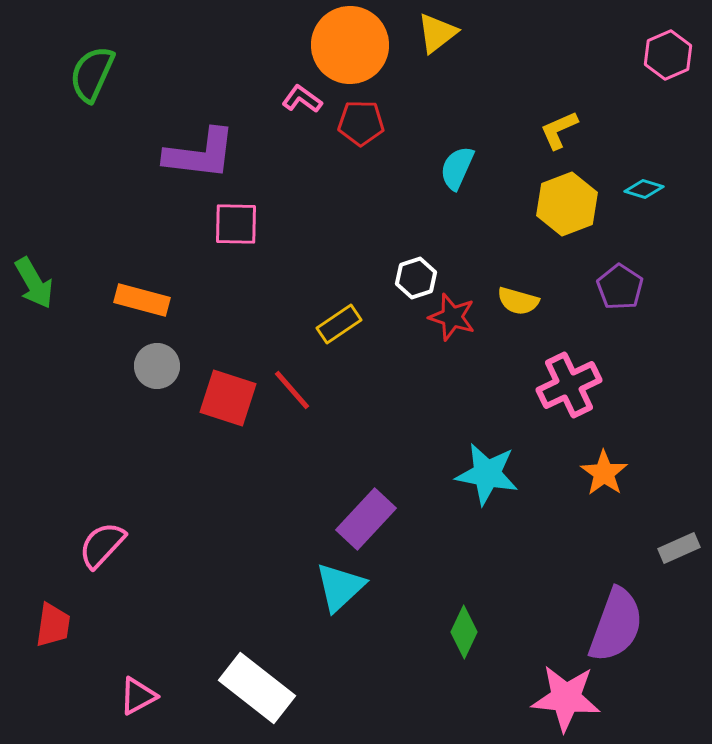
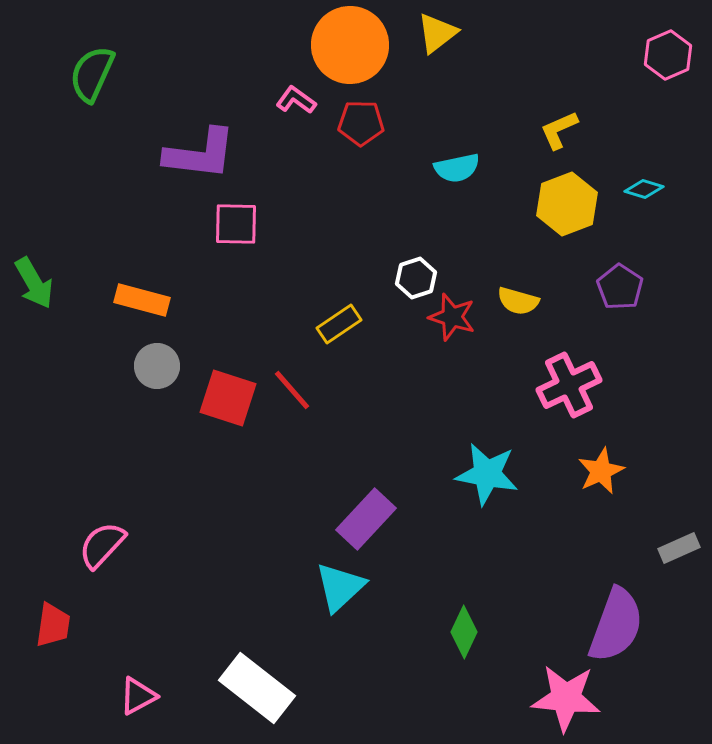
pink L-shape: moved 6 px left, 1 px down
cyan semicircle: rotated 126 degrees counterclockwise
orange star: moved 3 px left, 2 px up; rotated 12 degrees clockwise
